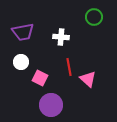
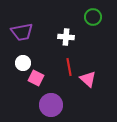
green circle: moved 1 px left
purple trapezoid: moved 1 px left
white cross: moved 5 px right
white circle: moved 2 px right, 1 px down
pink square: moved 4 px left
